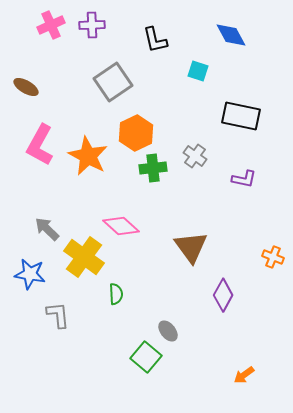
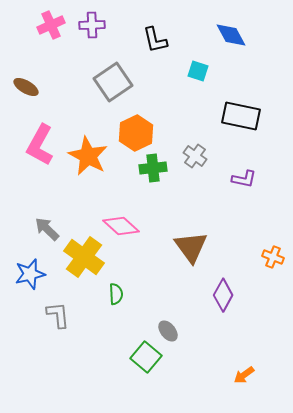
blue star: rotated 24 degrees counterclockwise
